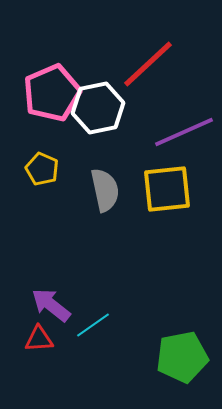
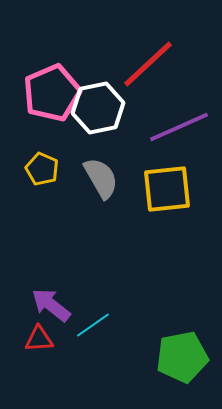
purple line: moved 5 px left, 5 px up
gray semicircle: moved 4 px left, 12 px up; rotated 18 degrees counterclockwise
